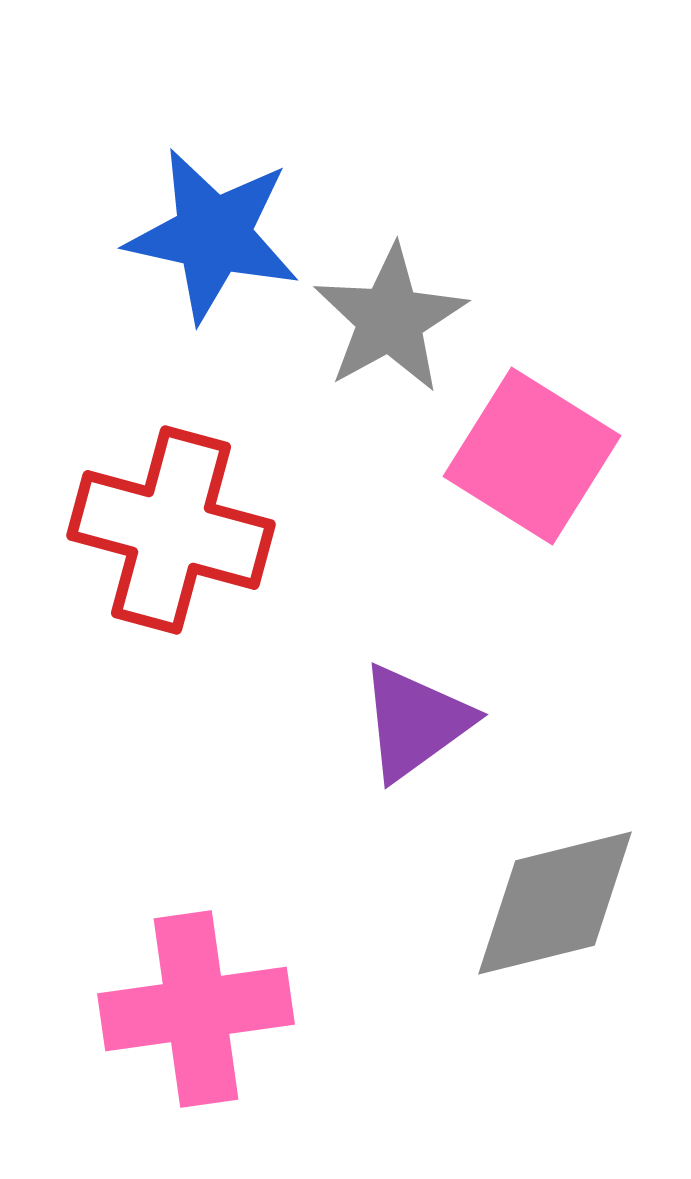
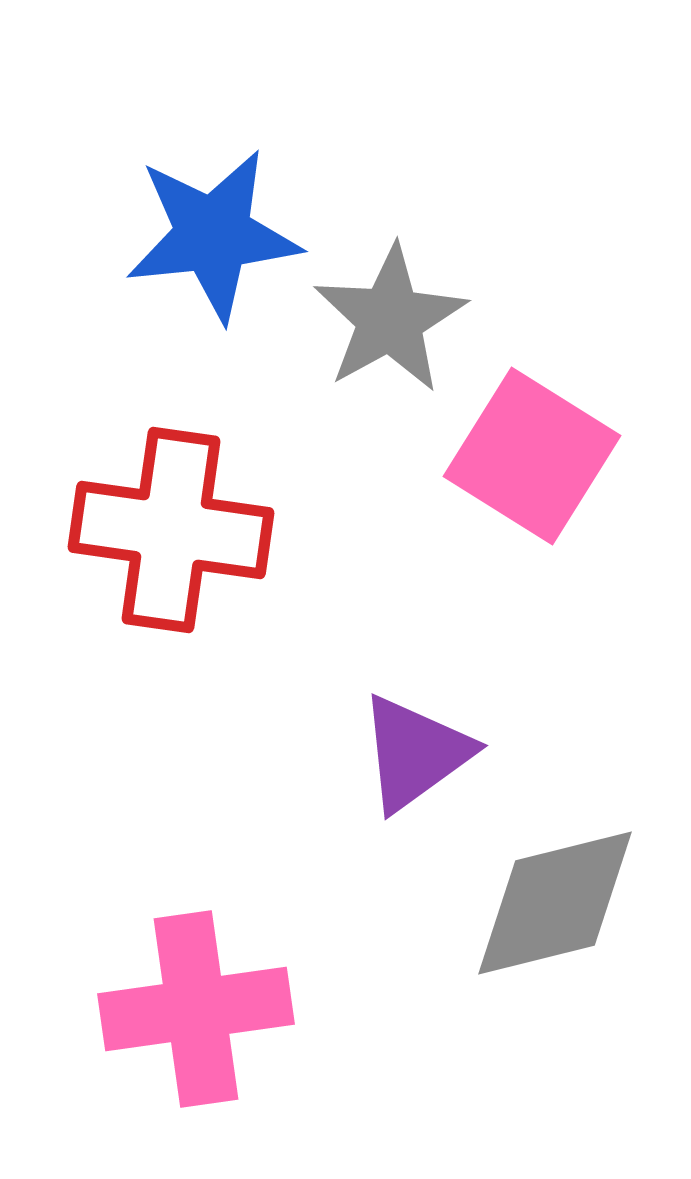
blue star: rotated 18 degrees counterclockwise
red cross: rotated 7 degrees counterclockwise
purple triangle: moved 31 px down
